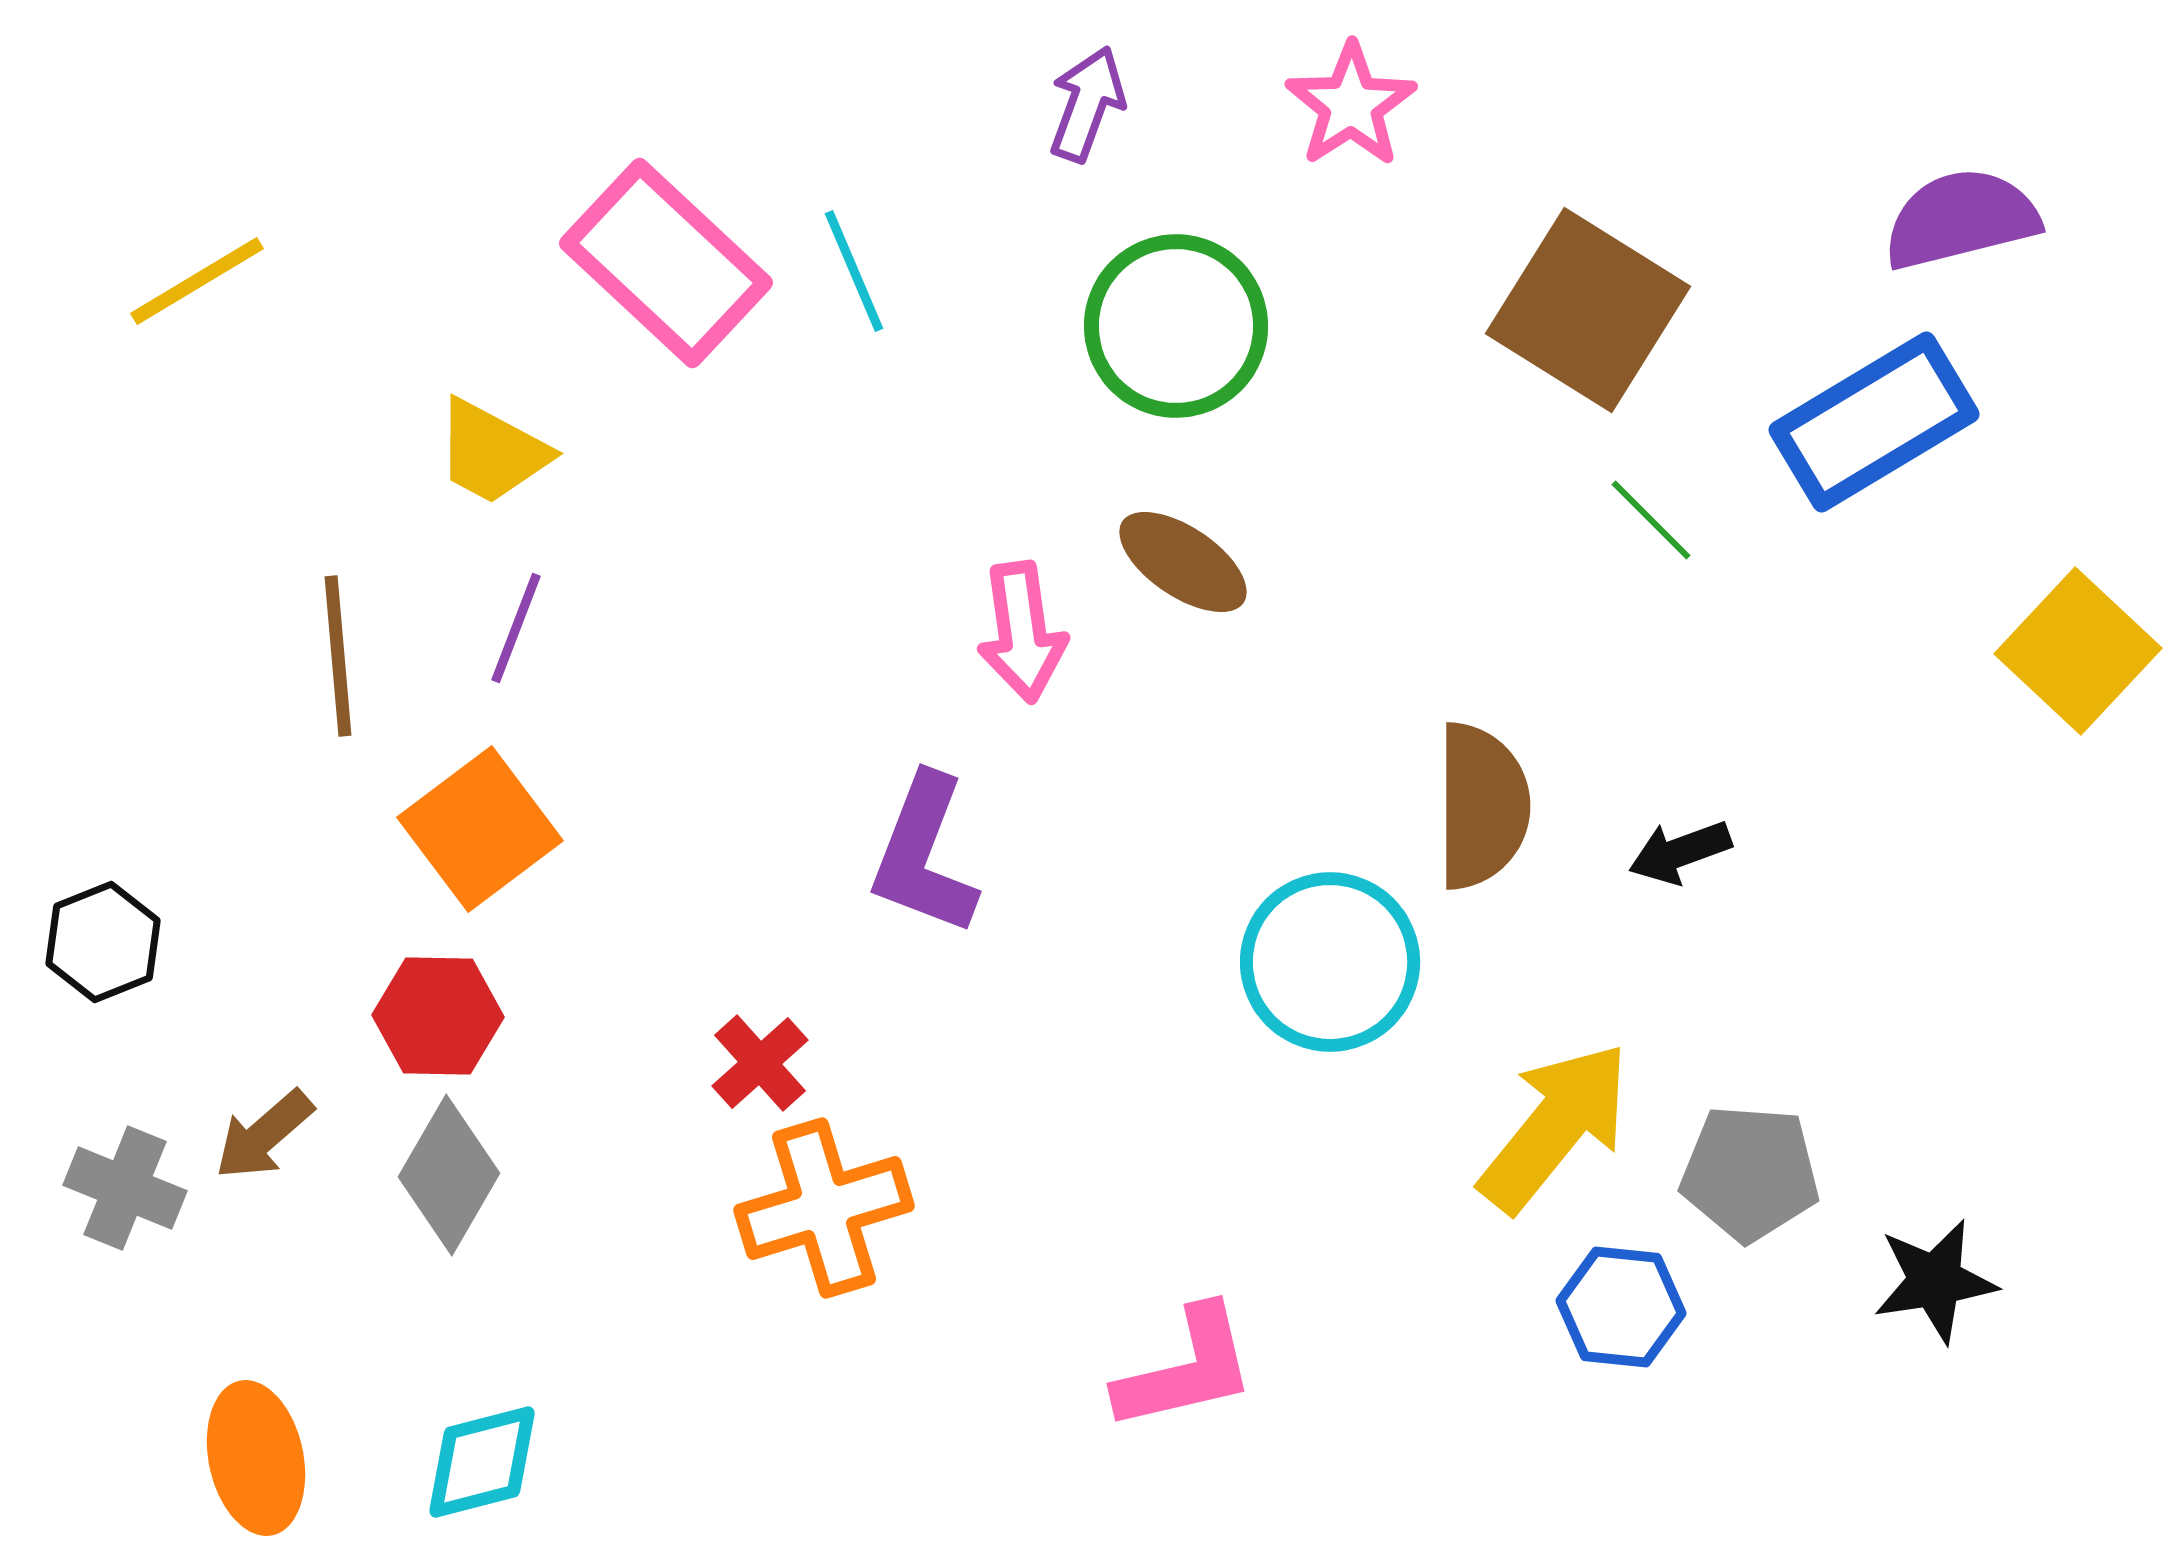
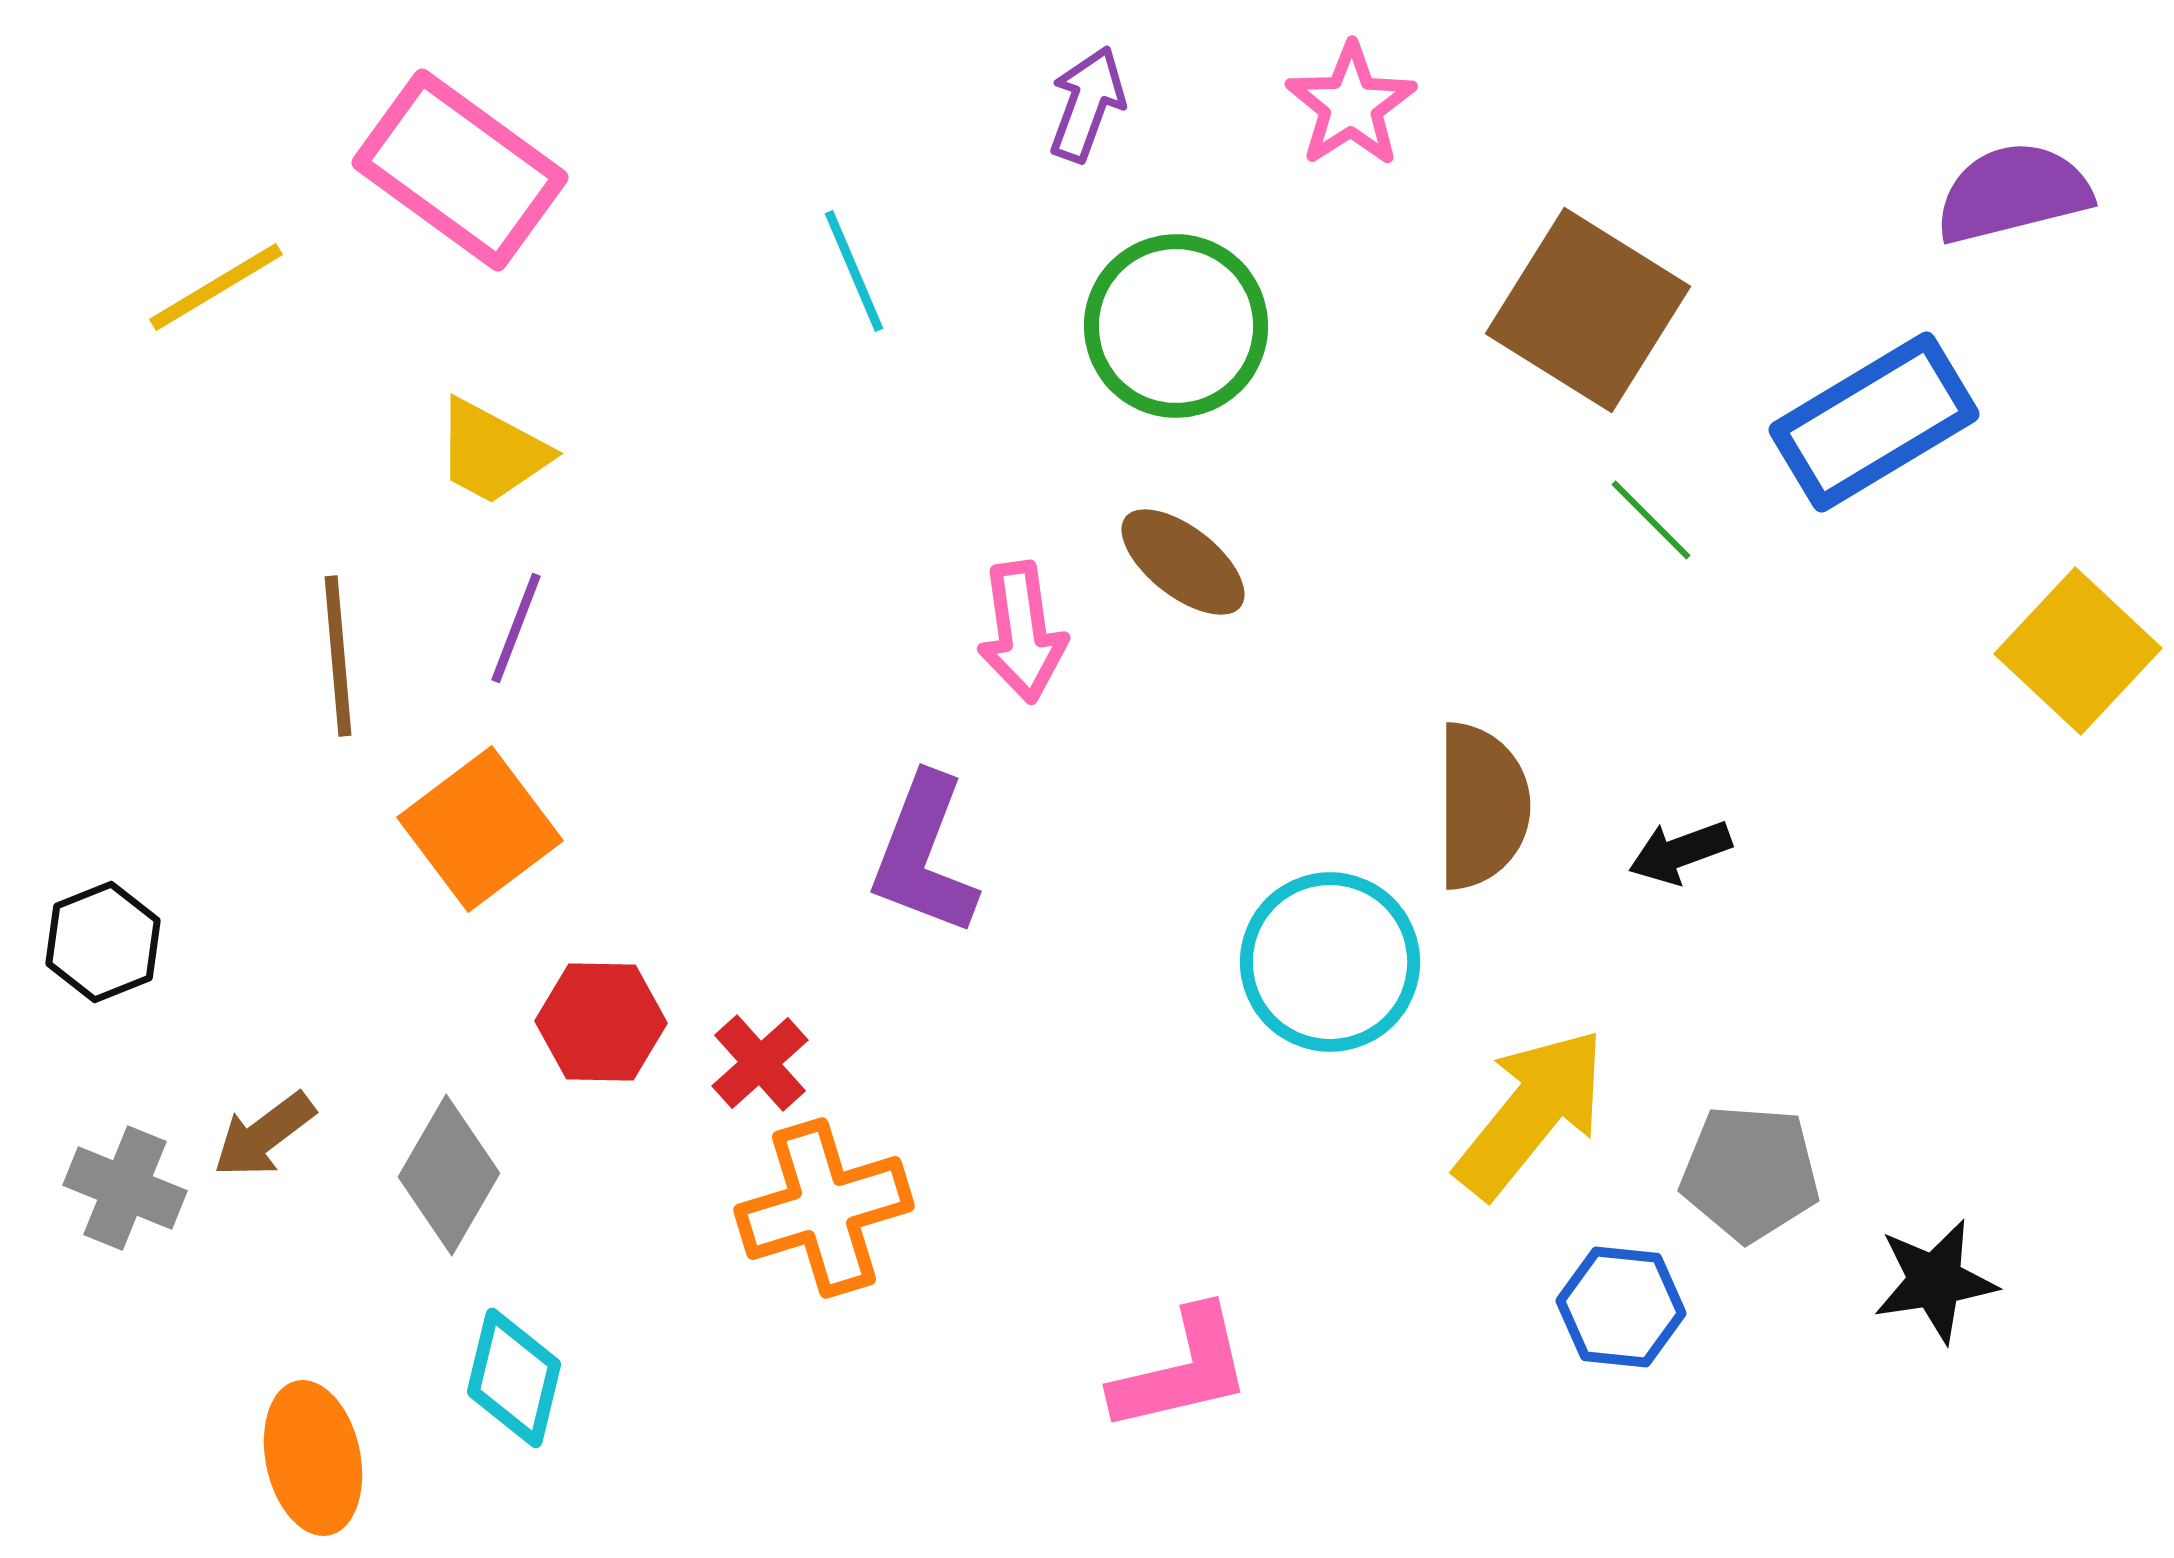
purple semicircle: moved 52 px right, 26 px up
pink rectangle: moved 206 px left, 93 px up; rotated 7 degrees counterclockwise
yellow line: moved 19 px right, 6 px down
brown ellipse: rotated 4 degrees clockwise
red hexagon: moved 163 px right, 6 px down
yellow arrow: moved 24 px left, 14 px up
brown arrow: rotated 4 degrees clockwise
pink L-shape: moved 4 px left, 1 px down
orange ellipse: moved 57 px right
cyan diamond: moved 32 px right, 84 px up; rotated 62 degrees counterclockwise
